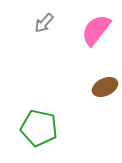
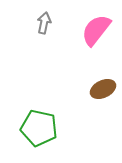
gray arrow: rotated 150 degrees clockwise
brown ellipse: moved 2 px left, 2 px down
